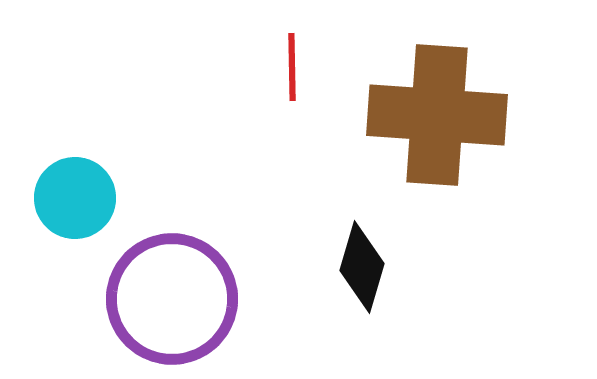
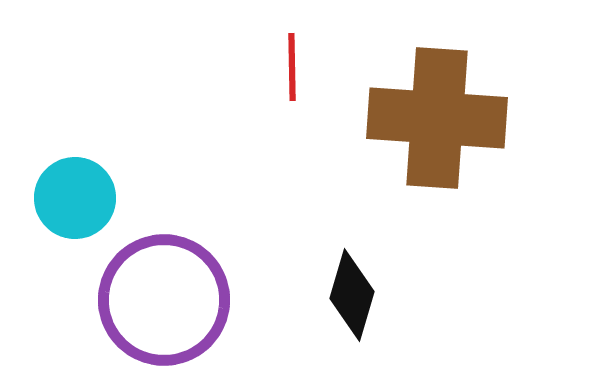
brown cross: moved 3 px down
black diamond: moved 10 px left, 28 px down
purple circle: moved 8 px left, 1 px down
